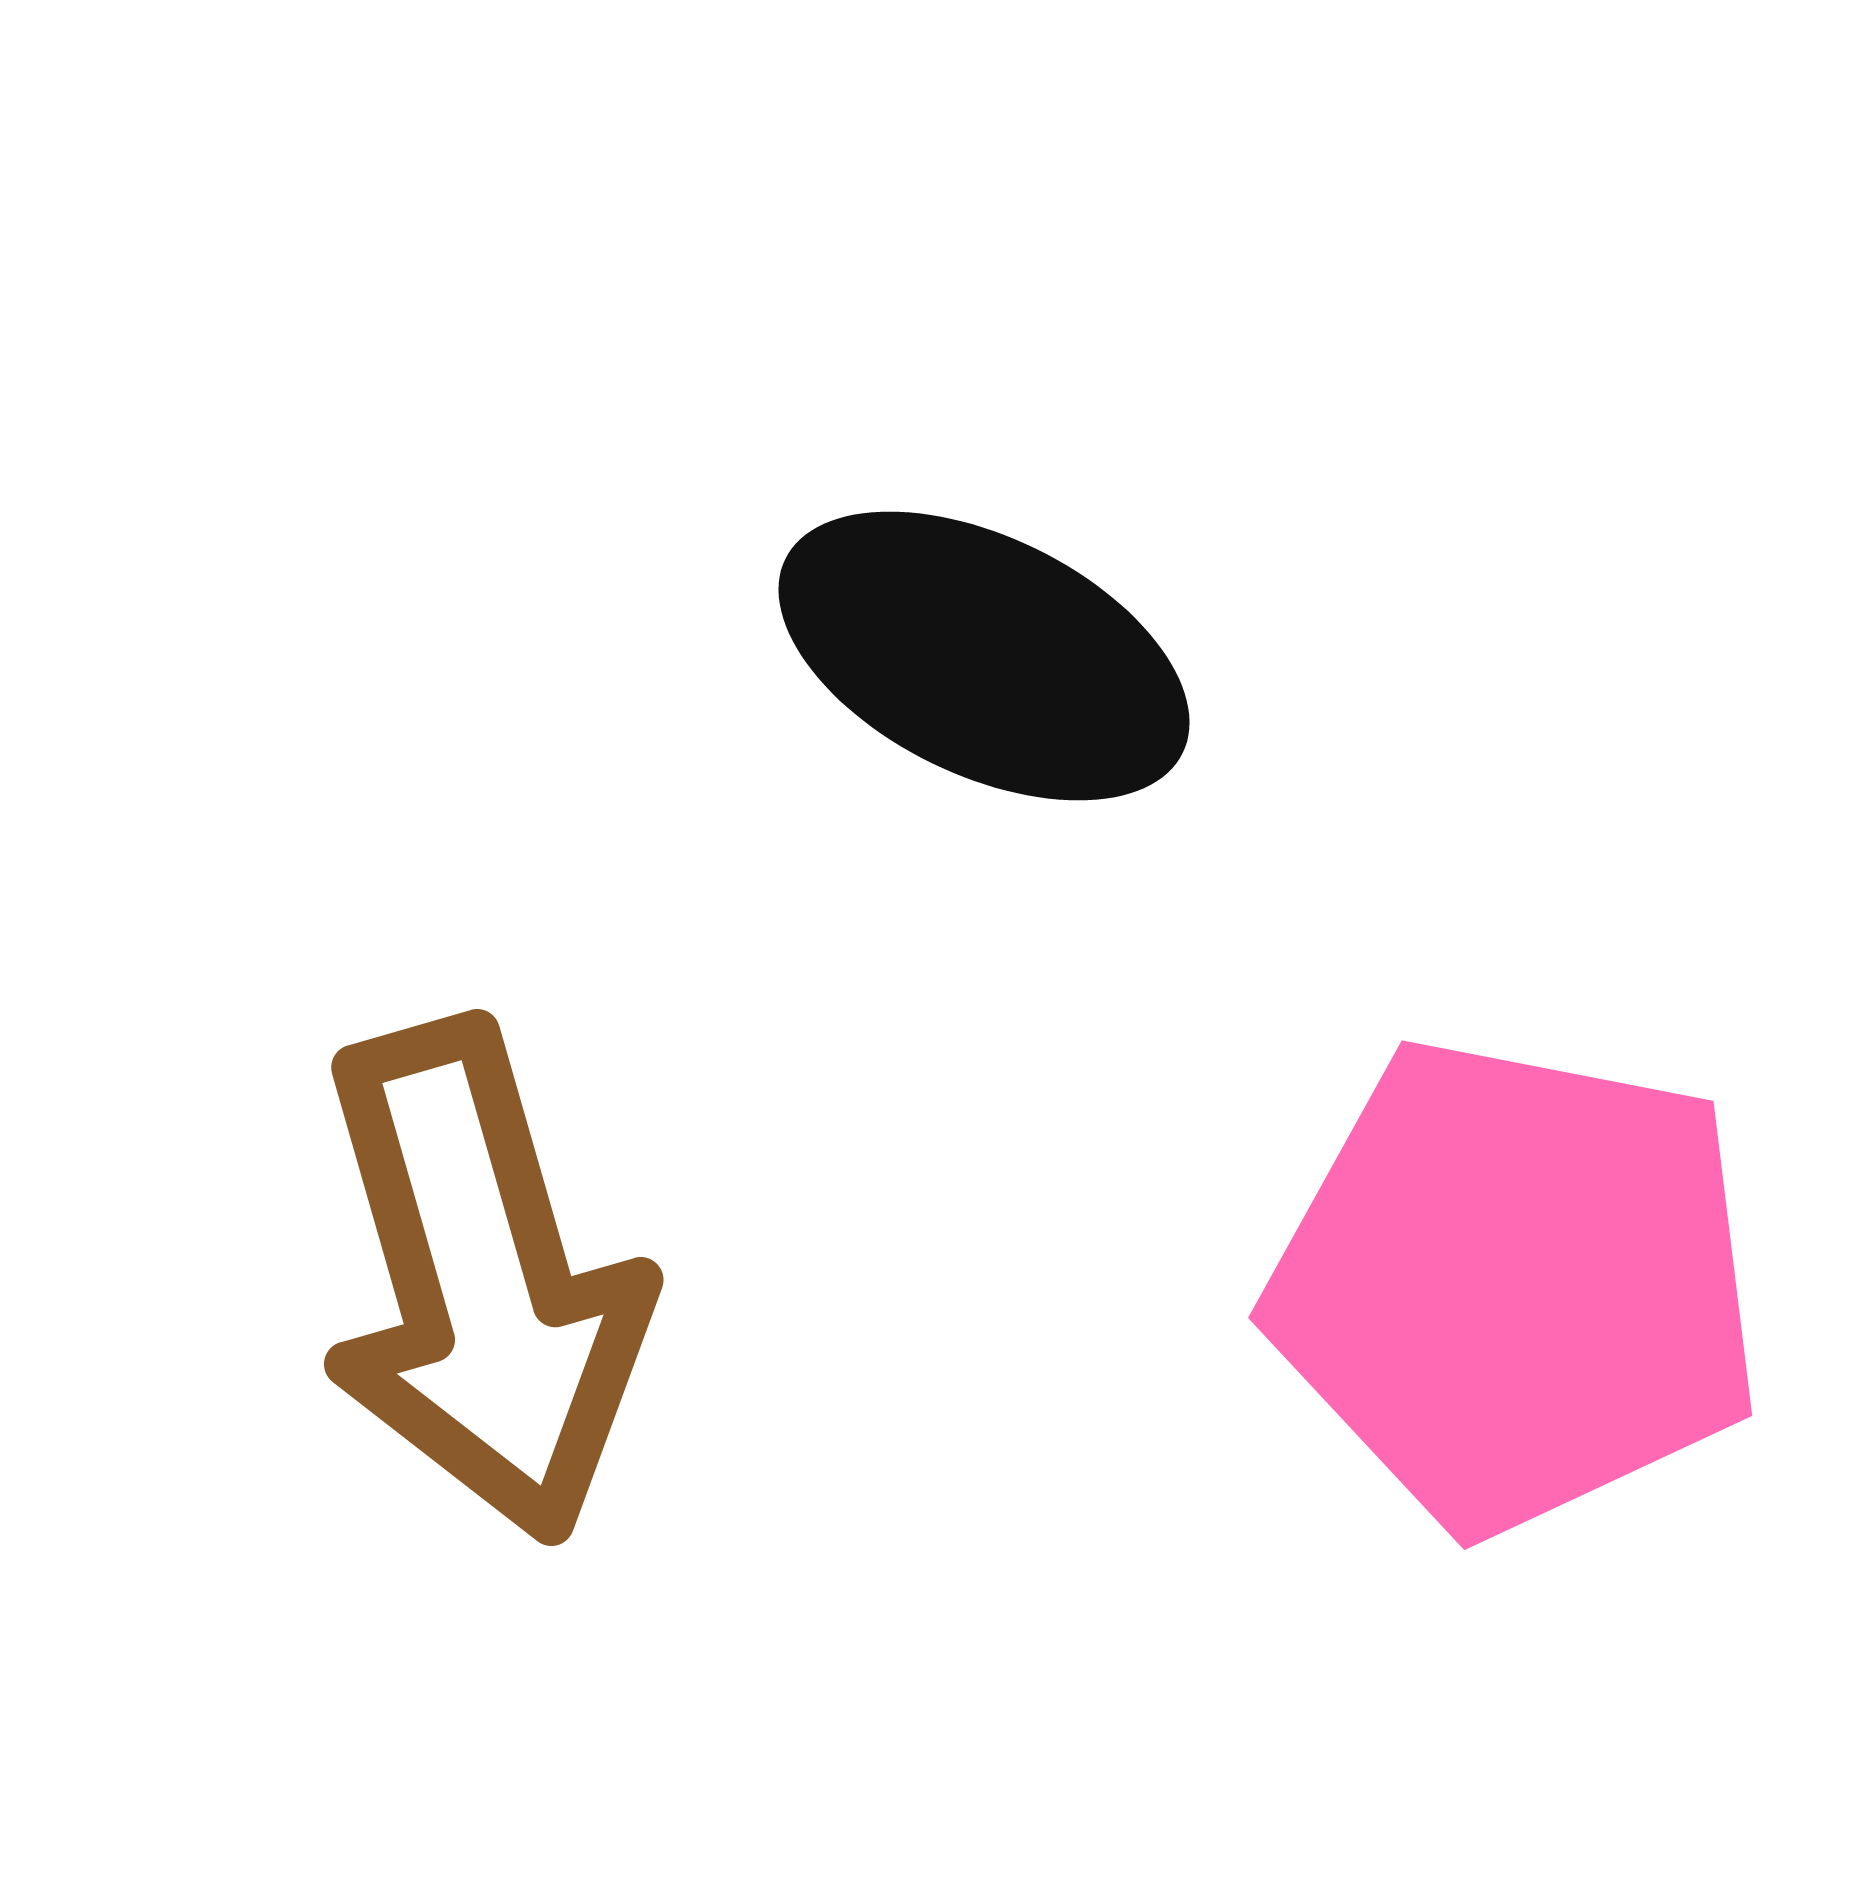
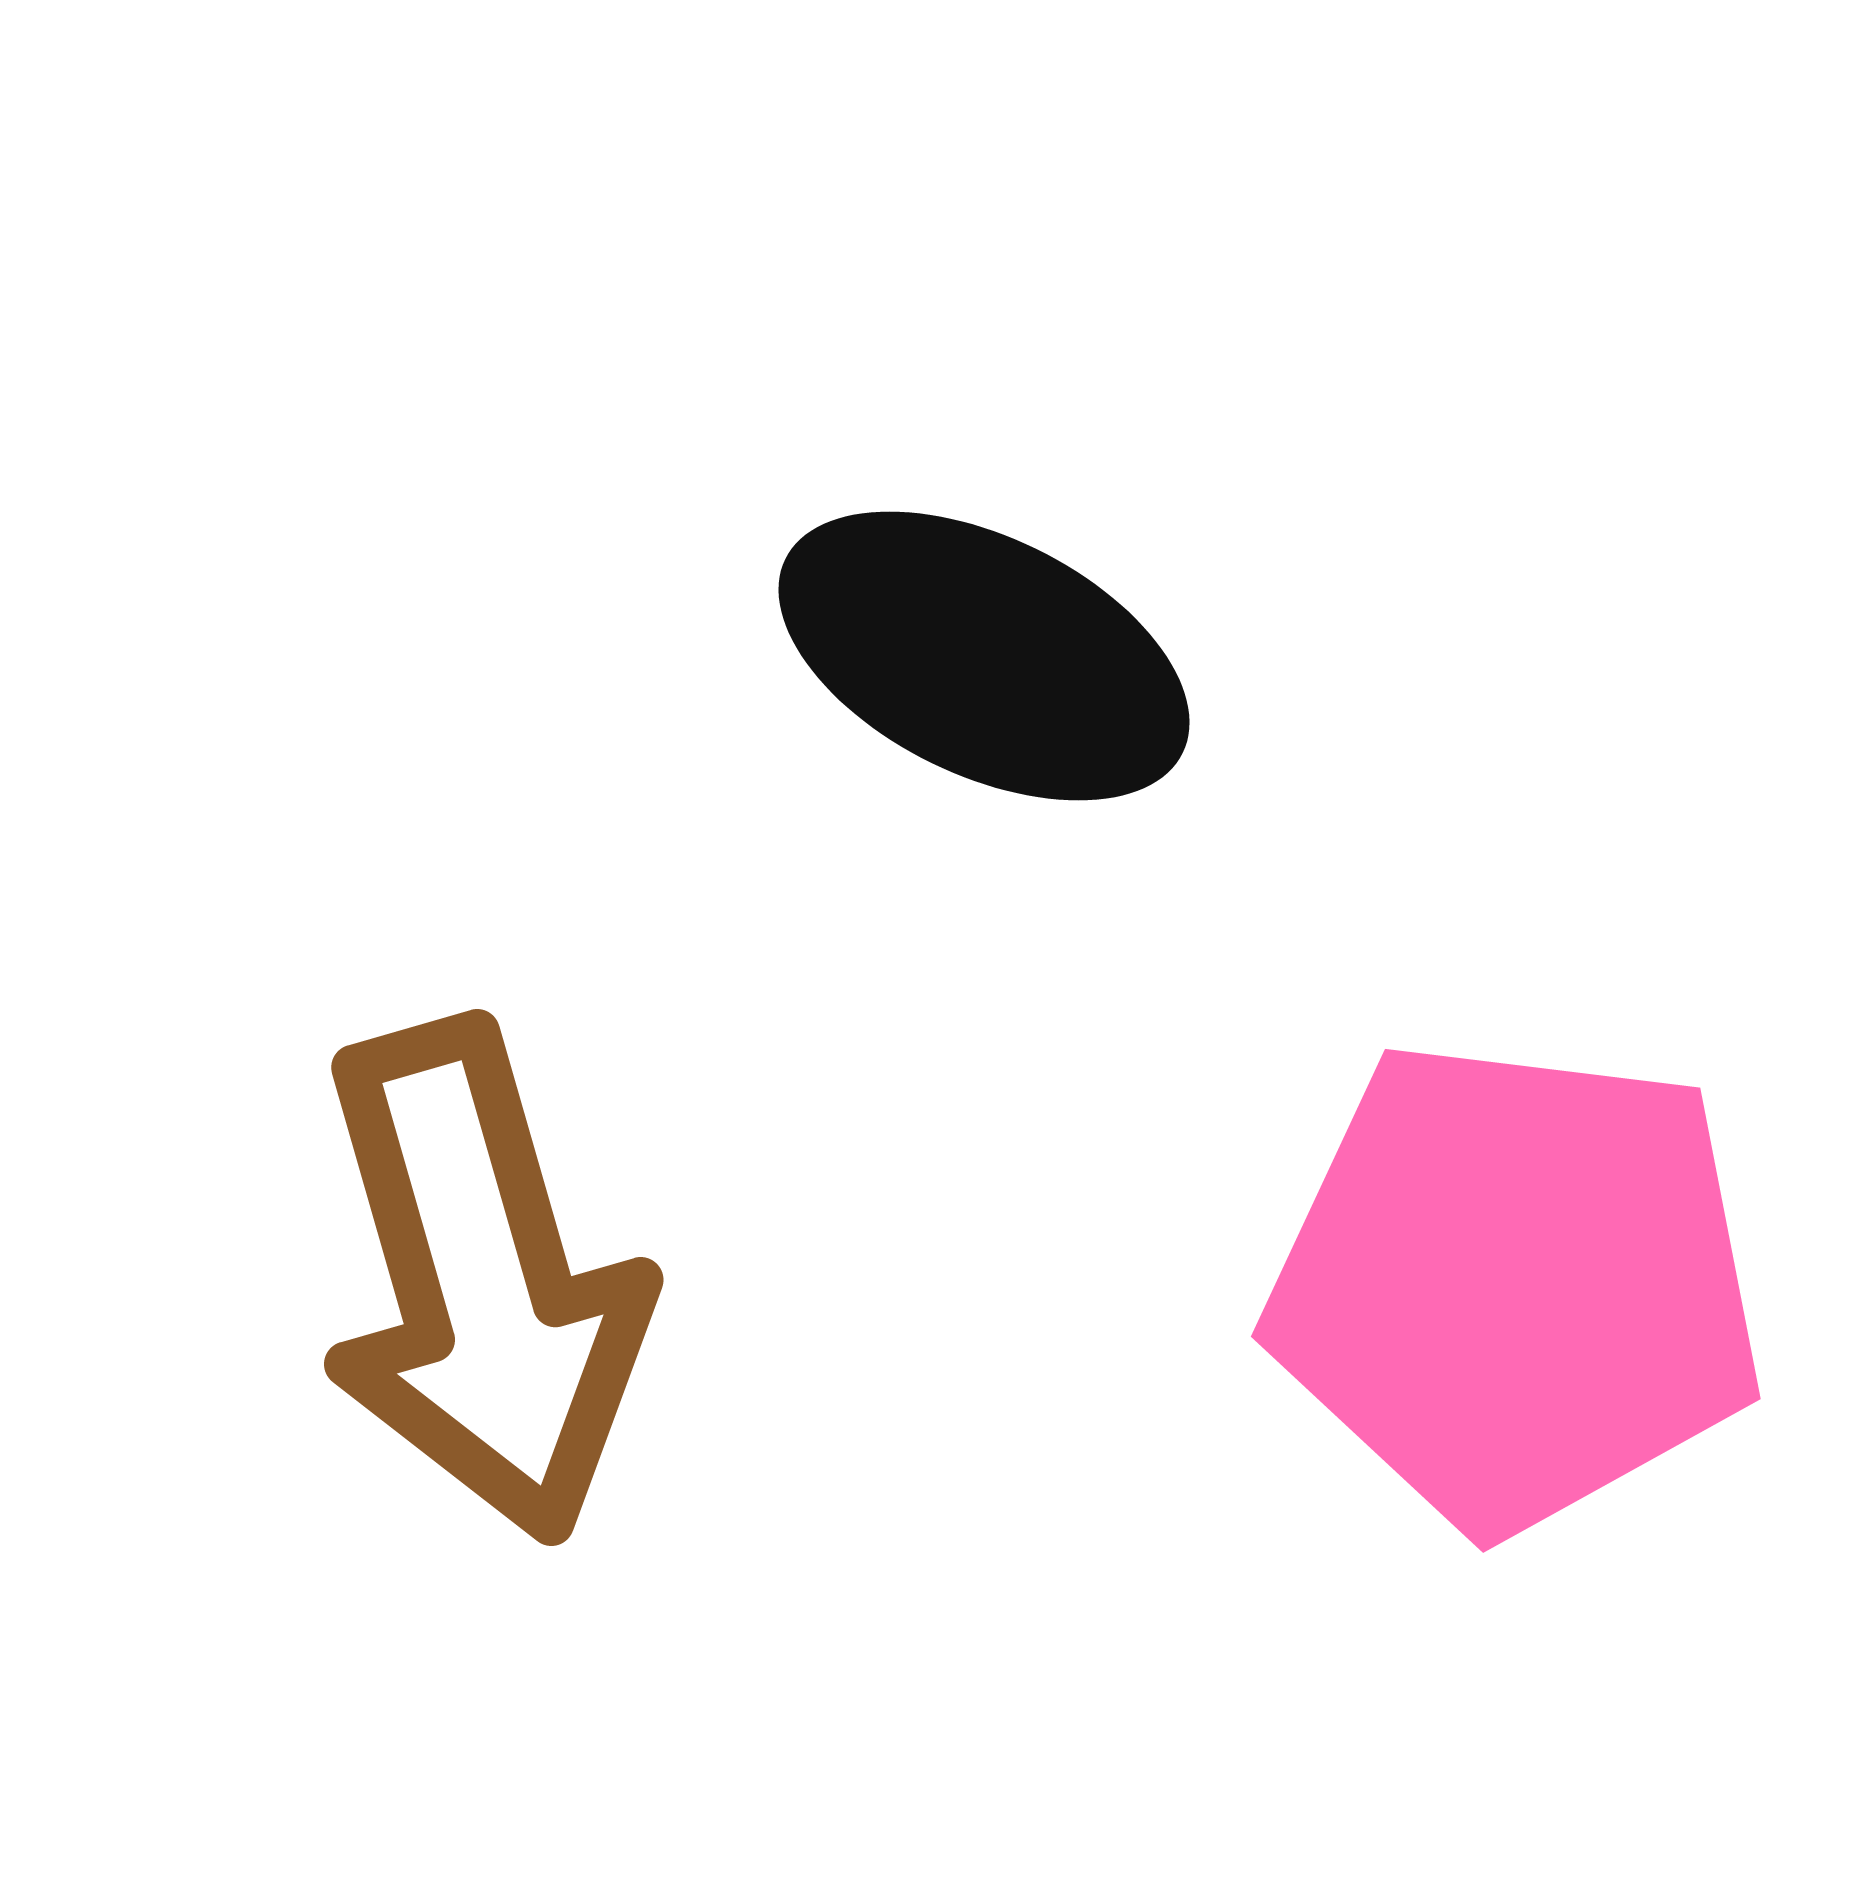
pink pentagon: rotated 4 degrees counterclockwise
